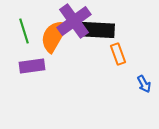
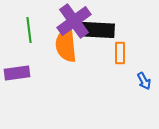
green line: moved 5 px right, 1 px up; rotated 10 degrees clockwise
orange semicircle: moved 12 px right, 9 px down; rotated 36 degrees counterclockwise
orange rectangle: moved 2 px right, 1 px up; rotated 20 degrees clockwise
purple rectangle: moved 15 px left, 7 px down
blue arrow: moved 3 px up
